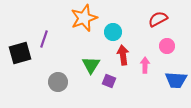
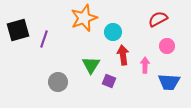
black square: moved 2 px left, 23 px up
blue trapezoid: moved 7 px left, 2 px down
